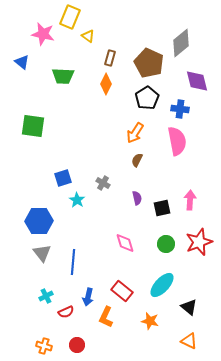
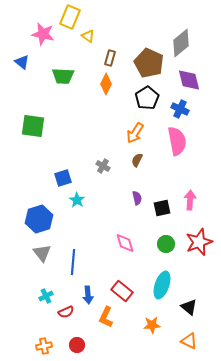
purple diamond: moved 8 px left, 1 px up
blue cross: rotated 18 degrees clockwise
gray cross: moved 17 px up
blue hexagon: moved 2 px up; rotated 16 degrees counterclockwise
cyan ellipse: rotated 24 degrees counterclockwise
blue arrow: moved 2 px up; rotated 18 degrees counterclockwise
orange star: moved 2 px right, 4 px down; rotated 18 degrees counterclockwise
orange cross: rotated 28 degrees counterclockwise
